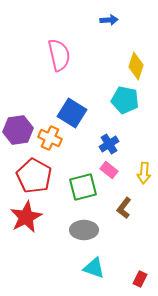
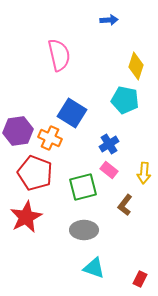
purple hexagon: moved 1 px down
red pentagon: moved 1 px right, 3 px up; rotated 8 degrees counterclockwise
brown L-shape: moved 1 px right, 3 px up
